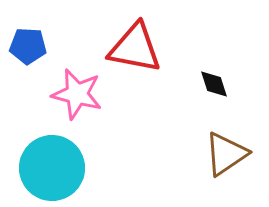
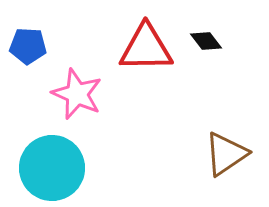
red triangle: moved 11 px right; rotated 12 degrees counterclockwise
black diamond: moved 8 px left, 43 px up; rotated 20 degrees counterclockwise
pink star: rotated 9 degrees clockwise
